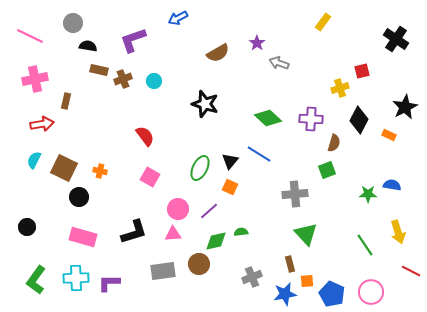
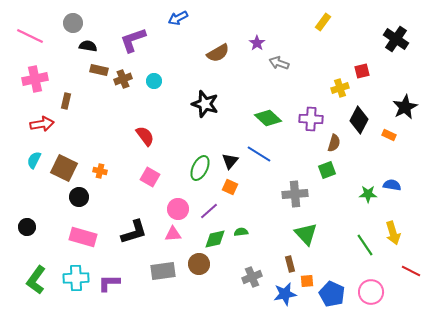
yellow arrow at (398, 232): moved 5 px left, 1 px down
green diamond at (216, 241): moved 1 px left, 2 px up
